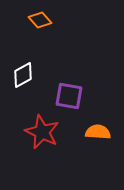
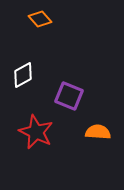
orange diamond: moved 1 px up
purple square: rotated 12 degrees clockwise
red star: moved 6 px left
